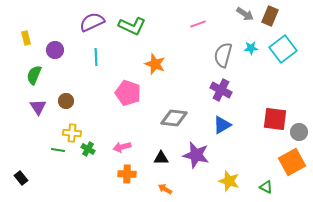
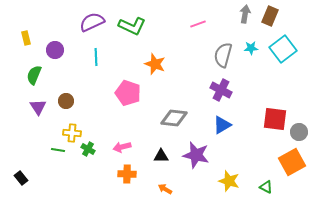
gray arrow: rotated 114 degrees counterclockwise
black triangle: moved 2 px up
